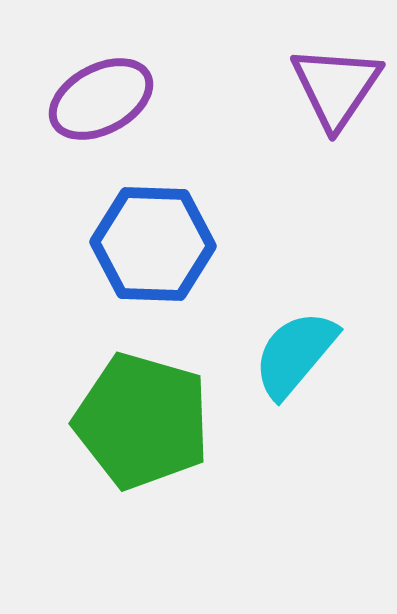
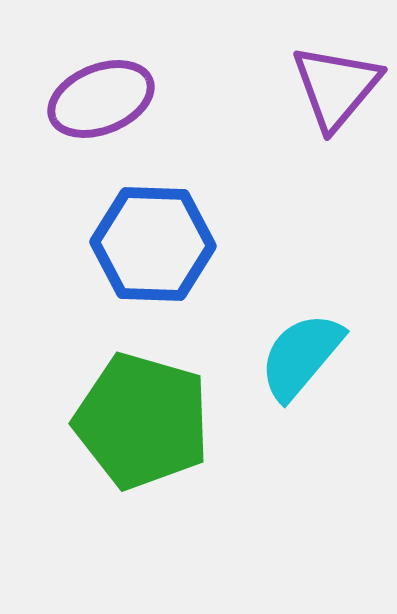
purple triangle: rotated 6 degrees clockwise
purple ellipse: rotated 6 degrees clockwise
cyan semicircle: moved 6 px right, 2 px down
